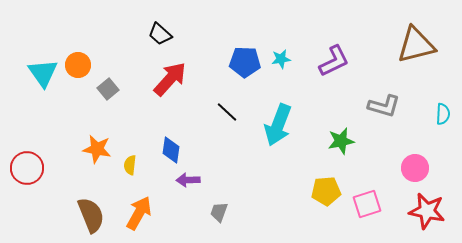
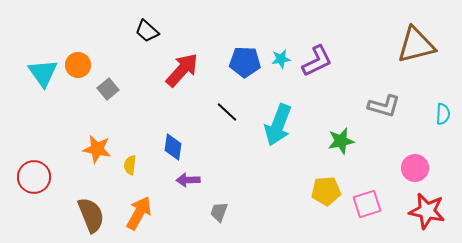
black trapezoid: moved 13 px left, 3 px up
purple L-shape: moved 17 px left
red arrow: moved 12 px right, 9 px up
blue diamond: moved 2 px right, 3 px up
red circle: moved 7 px right, 9 px down
